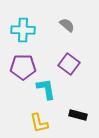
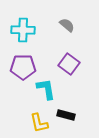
black rectangle: moved 12 px left
